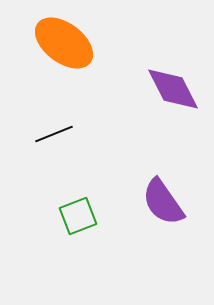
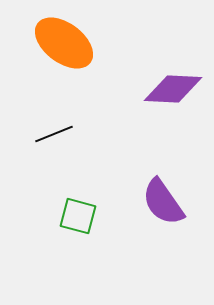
purple diamond: rotated 60 degrees counterclockwise
green square: rotated 36 degrees clockwise
